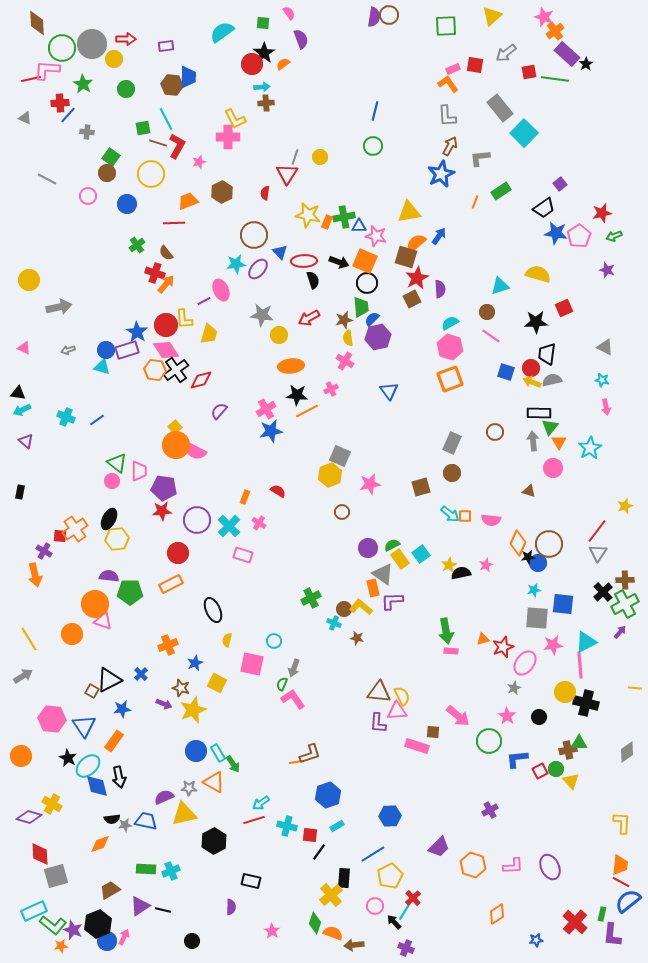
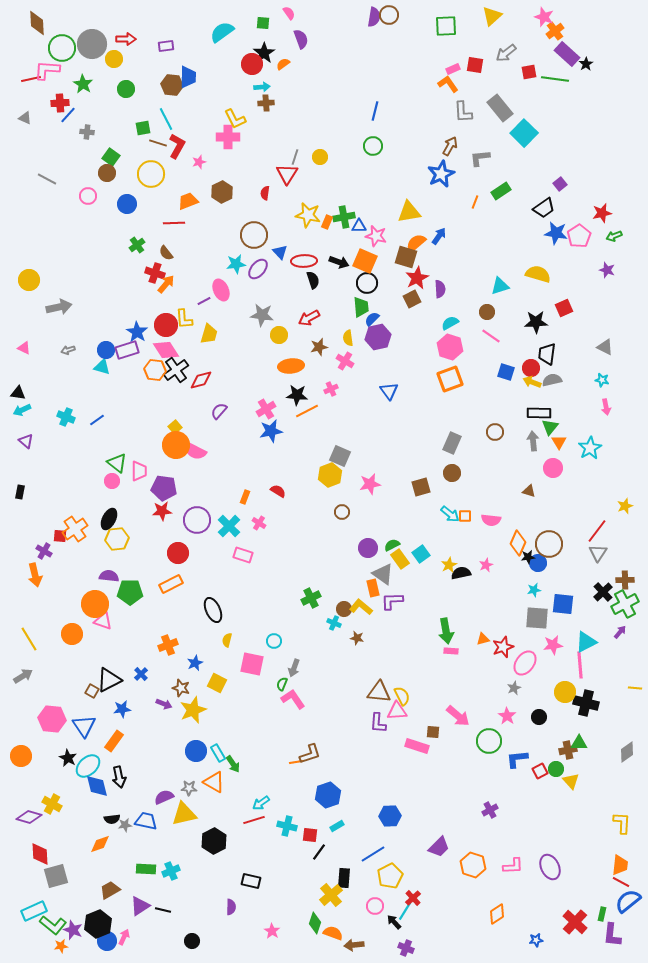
gray L-shape at (447, 116): moved 16 px right, 4 px up
brown star at (344, 320): moved 25 px left, 27 px down
